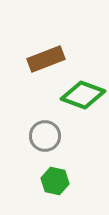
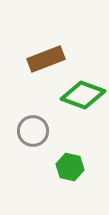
gray circle: moved 12 px left, 5 px up
green hexagon: moved 15 px right, 14 px up
